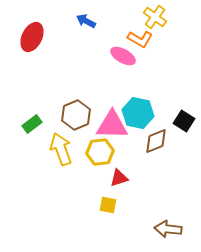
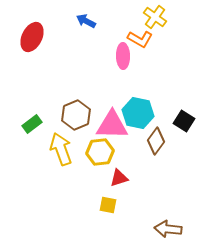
pink ellipse: rotated 60 degrees clockwise
brown diamond: rotated 32 degrees counterclockwise
